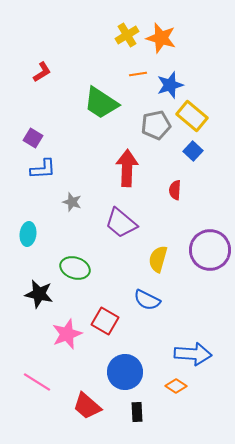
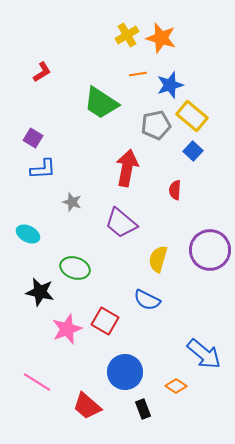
red arrow: rotated 9 degrees clockwise
cyan ellipse: rotated 70 degrees counterclockwise
black star: moved 1 px right, 2 px up
pink star: moved 5 px up
blue arrow: moved 11 px right; rotated 36 degrees clockwise
black rectangle: moved 6 px right, 3 px up; rotated 18 degrees counterclockwise
